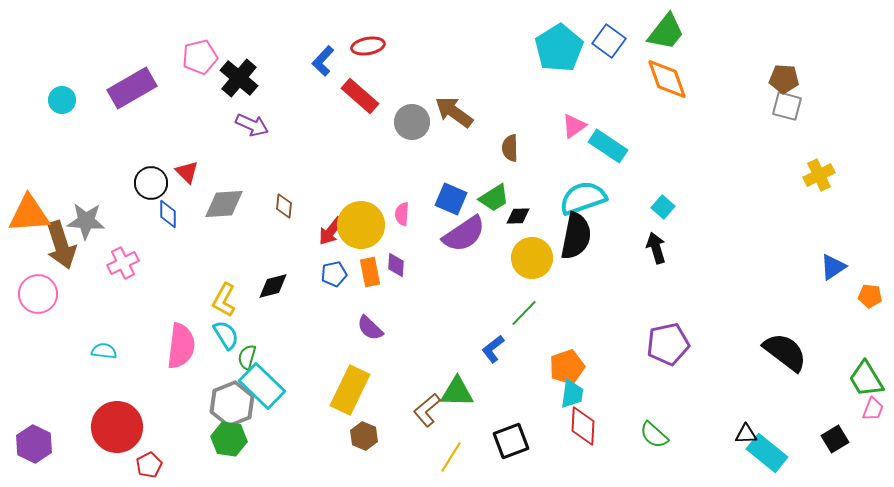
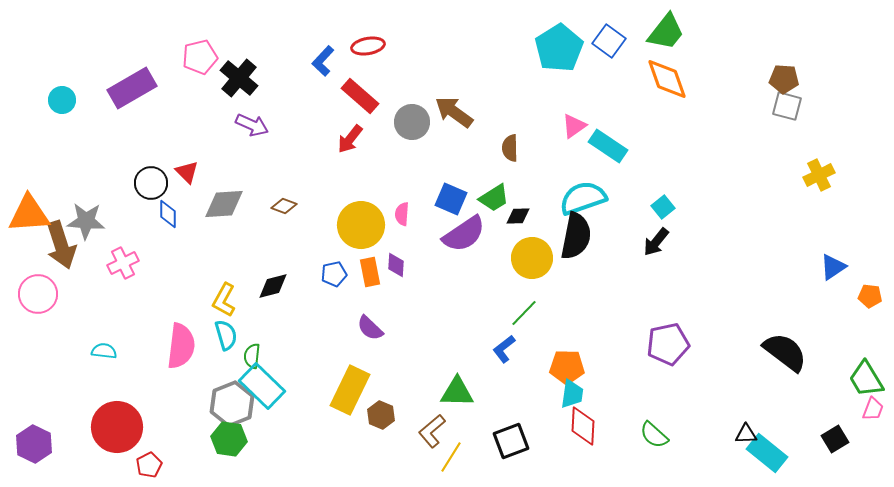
brown diamond at (284, 206): rotated 75 degrees counterclockwise
cyan square at (663, 207): rotated 10 degrees clockwise
red arrow at (331, 231): moved 19 px right, 92 px up
black arrow at (656, 248): moved 6 px up; rotated 124 degrees counterclockwise
cyan semicircle at (226, 335): rotated 16 degrees clockwise
blue L-shape at (493, 349): moved 11 px right
green semicircle at (247, 357): moved 5 px right, 1 px up; rotated 10 degrees counterclockwise
orange pentagon at (567, 367): rotated 20 degrees clockwise
brown L-shape at (427, 410): moved 5 px right, 21 px down
brown hexagon at (364, 436): moved 17 px right, 21 px up
